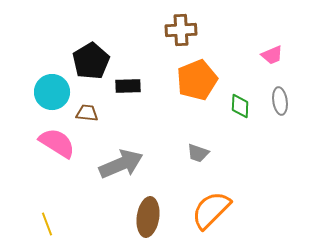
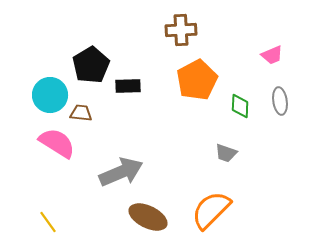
black pentagon: moved 4 px down
orange pentagon: rotated 6 degrees counterclockwise
cyan circle: moved 2 px left, 3 px down
brown trapezoid: moved 6 px left
gray trapezoid: moved 28 px right
gray arrow: moved 8 px down
brown ellipse: rotated 72 degrees counterclockwise
yellow line: moved 1 px right, 2 px up; rotated 15 degrees counterclockwise
